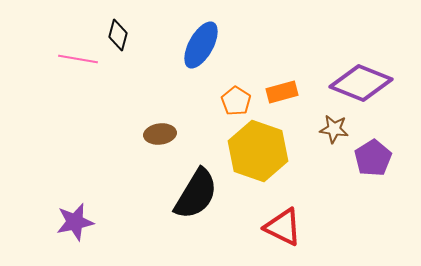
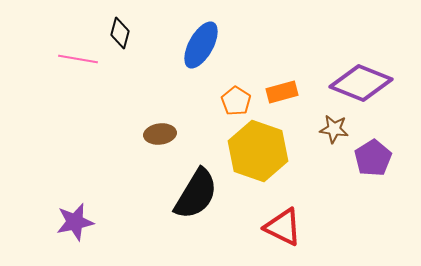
black diamond: moved 2 px right, 2 px up
